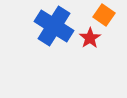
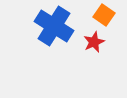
red star: moved 4 px right, 4 px down; rotated 10 degrees clockwise
